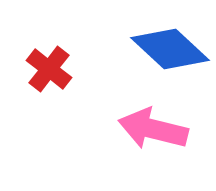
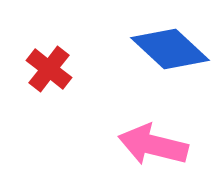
pink arrow: moved 16 px down
